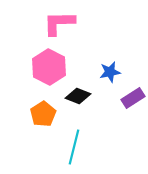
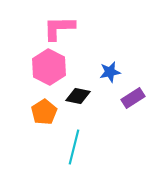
pink L-shape: moved 5 px down
black diamond: rotated 10 degrees counterclockwise
orange pentagon: moved 1 px right, 2 px up
